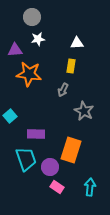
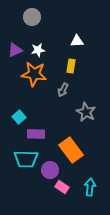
white star: moved 11 px down
white triangle: moved 2 px up
purple triangle: rotated 21 degrees counterclockwise
orange star: moved 5 px right
gray star: moved 2 px right, 1 px down
cyan square: moved 9 px right, 1 px down
orange rectangle: rotated 55 degrees counterclockwise
cyan trapezoid: rotated 110 degrees clockwise
purple circle: moved 3 px down
pink rectangle: moved 5 px right
